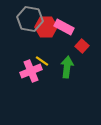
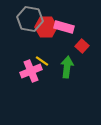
pink rectangle: rotated 12 degrees counterclockwise
